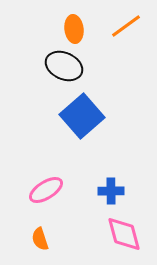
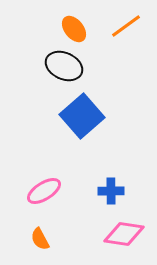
orange ellipse: rotated 32 degrees counterclockwise
pink ellipse: moved 2 px left, 1 px down
pink diamond: rotated 66 degrees counterclockwise
orange semicircle: rotated 10 degrees counterclockwise
